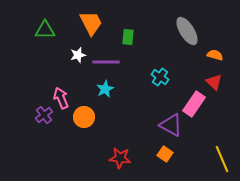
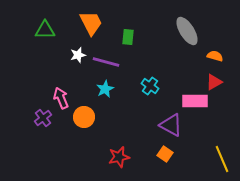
orange semicircle: moved 1 px down
purple line: rotated 16 degrees clockwise
cyan cross: moved 10 px left, 9 px down
red triangle: rotated 48 degrees clockwise
pink rectangle: moved 1 px right, 3 px up; rotated 55 degrees clockwise
purple cross: moved 1 px left, 3 px down
red star: moved 1 px left, 1 px up; rotated 20 degrees counterclockwise
